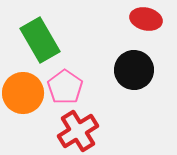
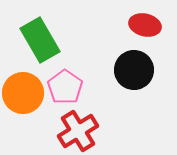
red ellipse: moved 1 px left, 6 px down
